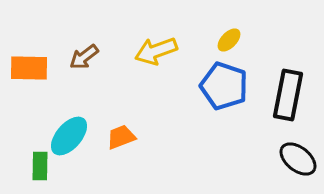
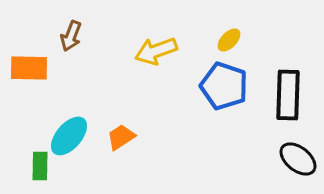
brown arrow: moved 13 px left, 21 px up; rotated 32 degrees counterclockwise
black rectangle: rotated 9 degrees counterclockwise
orange trapezoid: rotated 12 degrees counterclockwise
